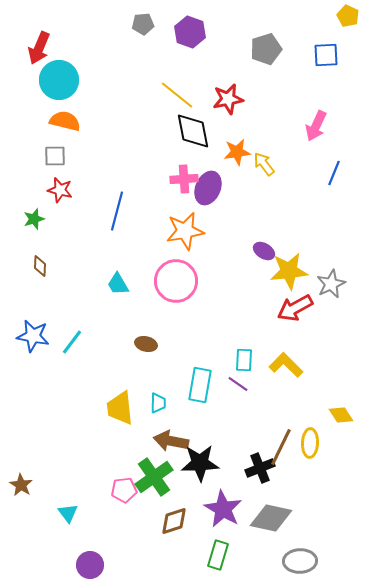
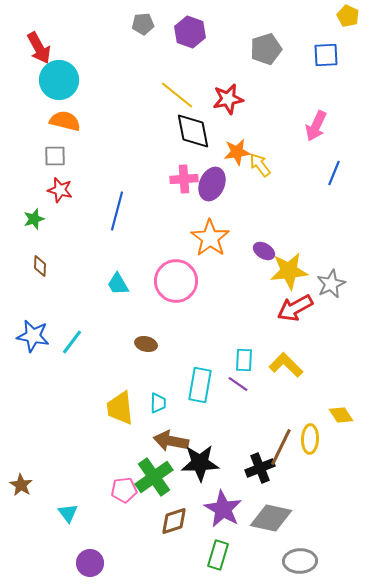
red arrow at (39, 48): rotated 52 degrees counterclockwise
yellow arrow at (264, 164): moved 4 px left, 1 px down
purple ellipse at (208, 188): moved 4 px right, 4 px up
orange star at (185, 231): moved 25 px right, 7 px down; rotated 27 degrees counterclockwise
yellow ellipse at (310, 443): moved 4 px up
purple circle at (90, 565): moved 2 px up
